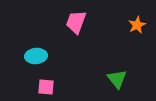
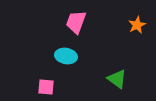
cyan ellipse: moved 30 px right; rotated 15 degrees clockwise
green triangle: rotated 15 degrees counterclockwise
